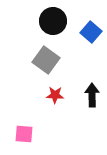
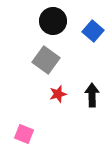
blue square: moved 2 px right, 1 px up
red star: moved 3 px right, 1 px up; rotated 18 degrees counterclockwise
pink square: rotated 18 degrees clockwise
